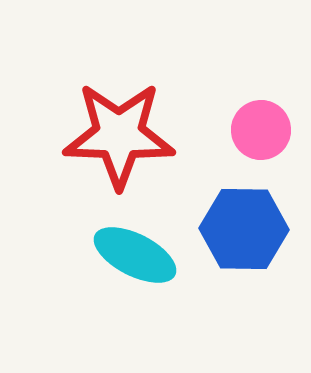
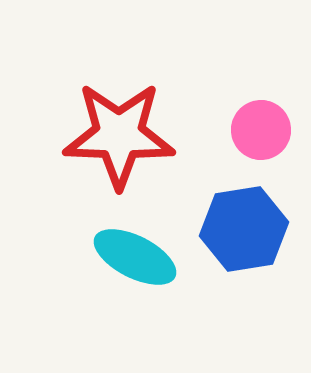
blue hexagon: rotated 10 degrees counterclockwise
cyan ellipse: moved 2 px down
